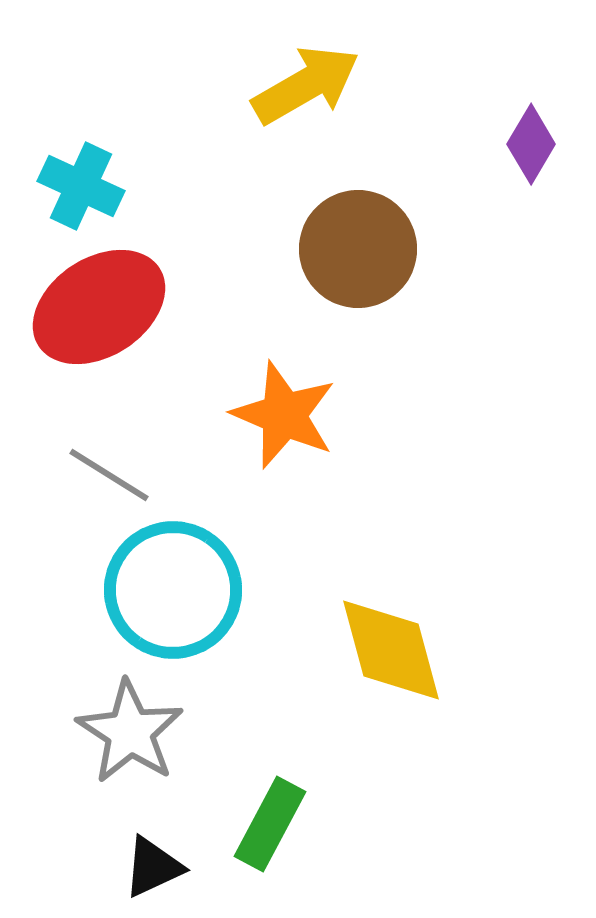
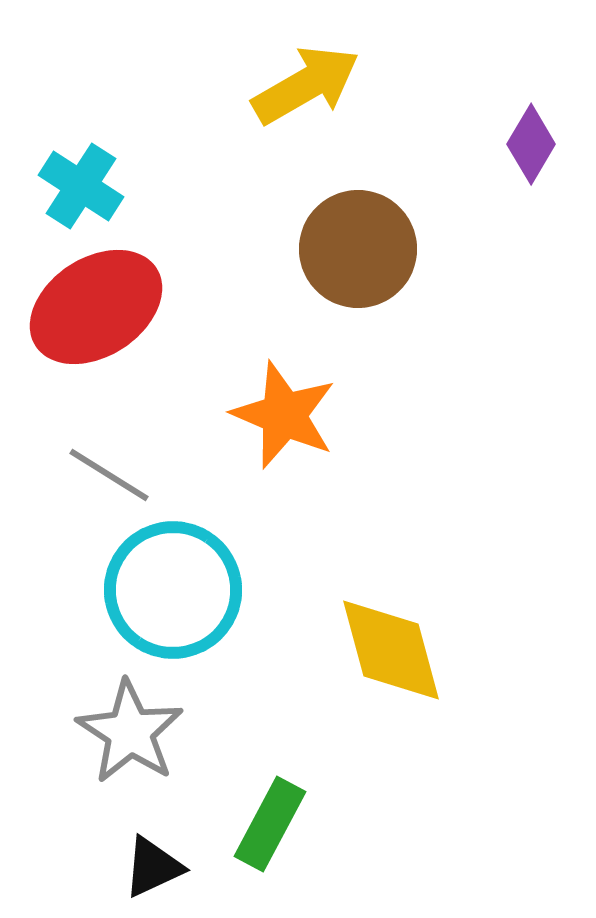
cyan cross: rotated 8 degrees clockwise
red ellipse: moved 3 px left
